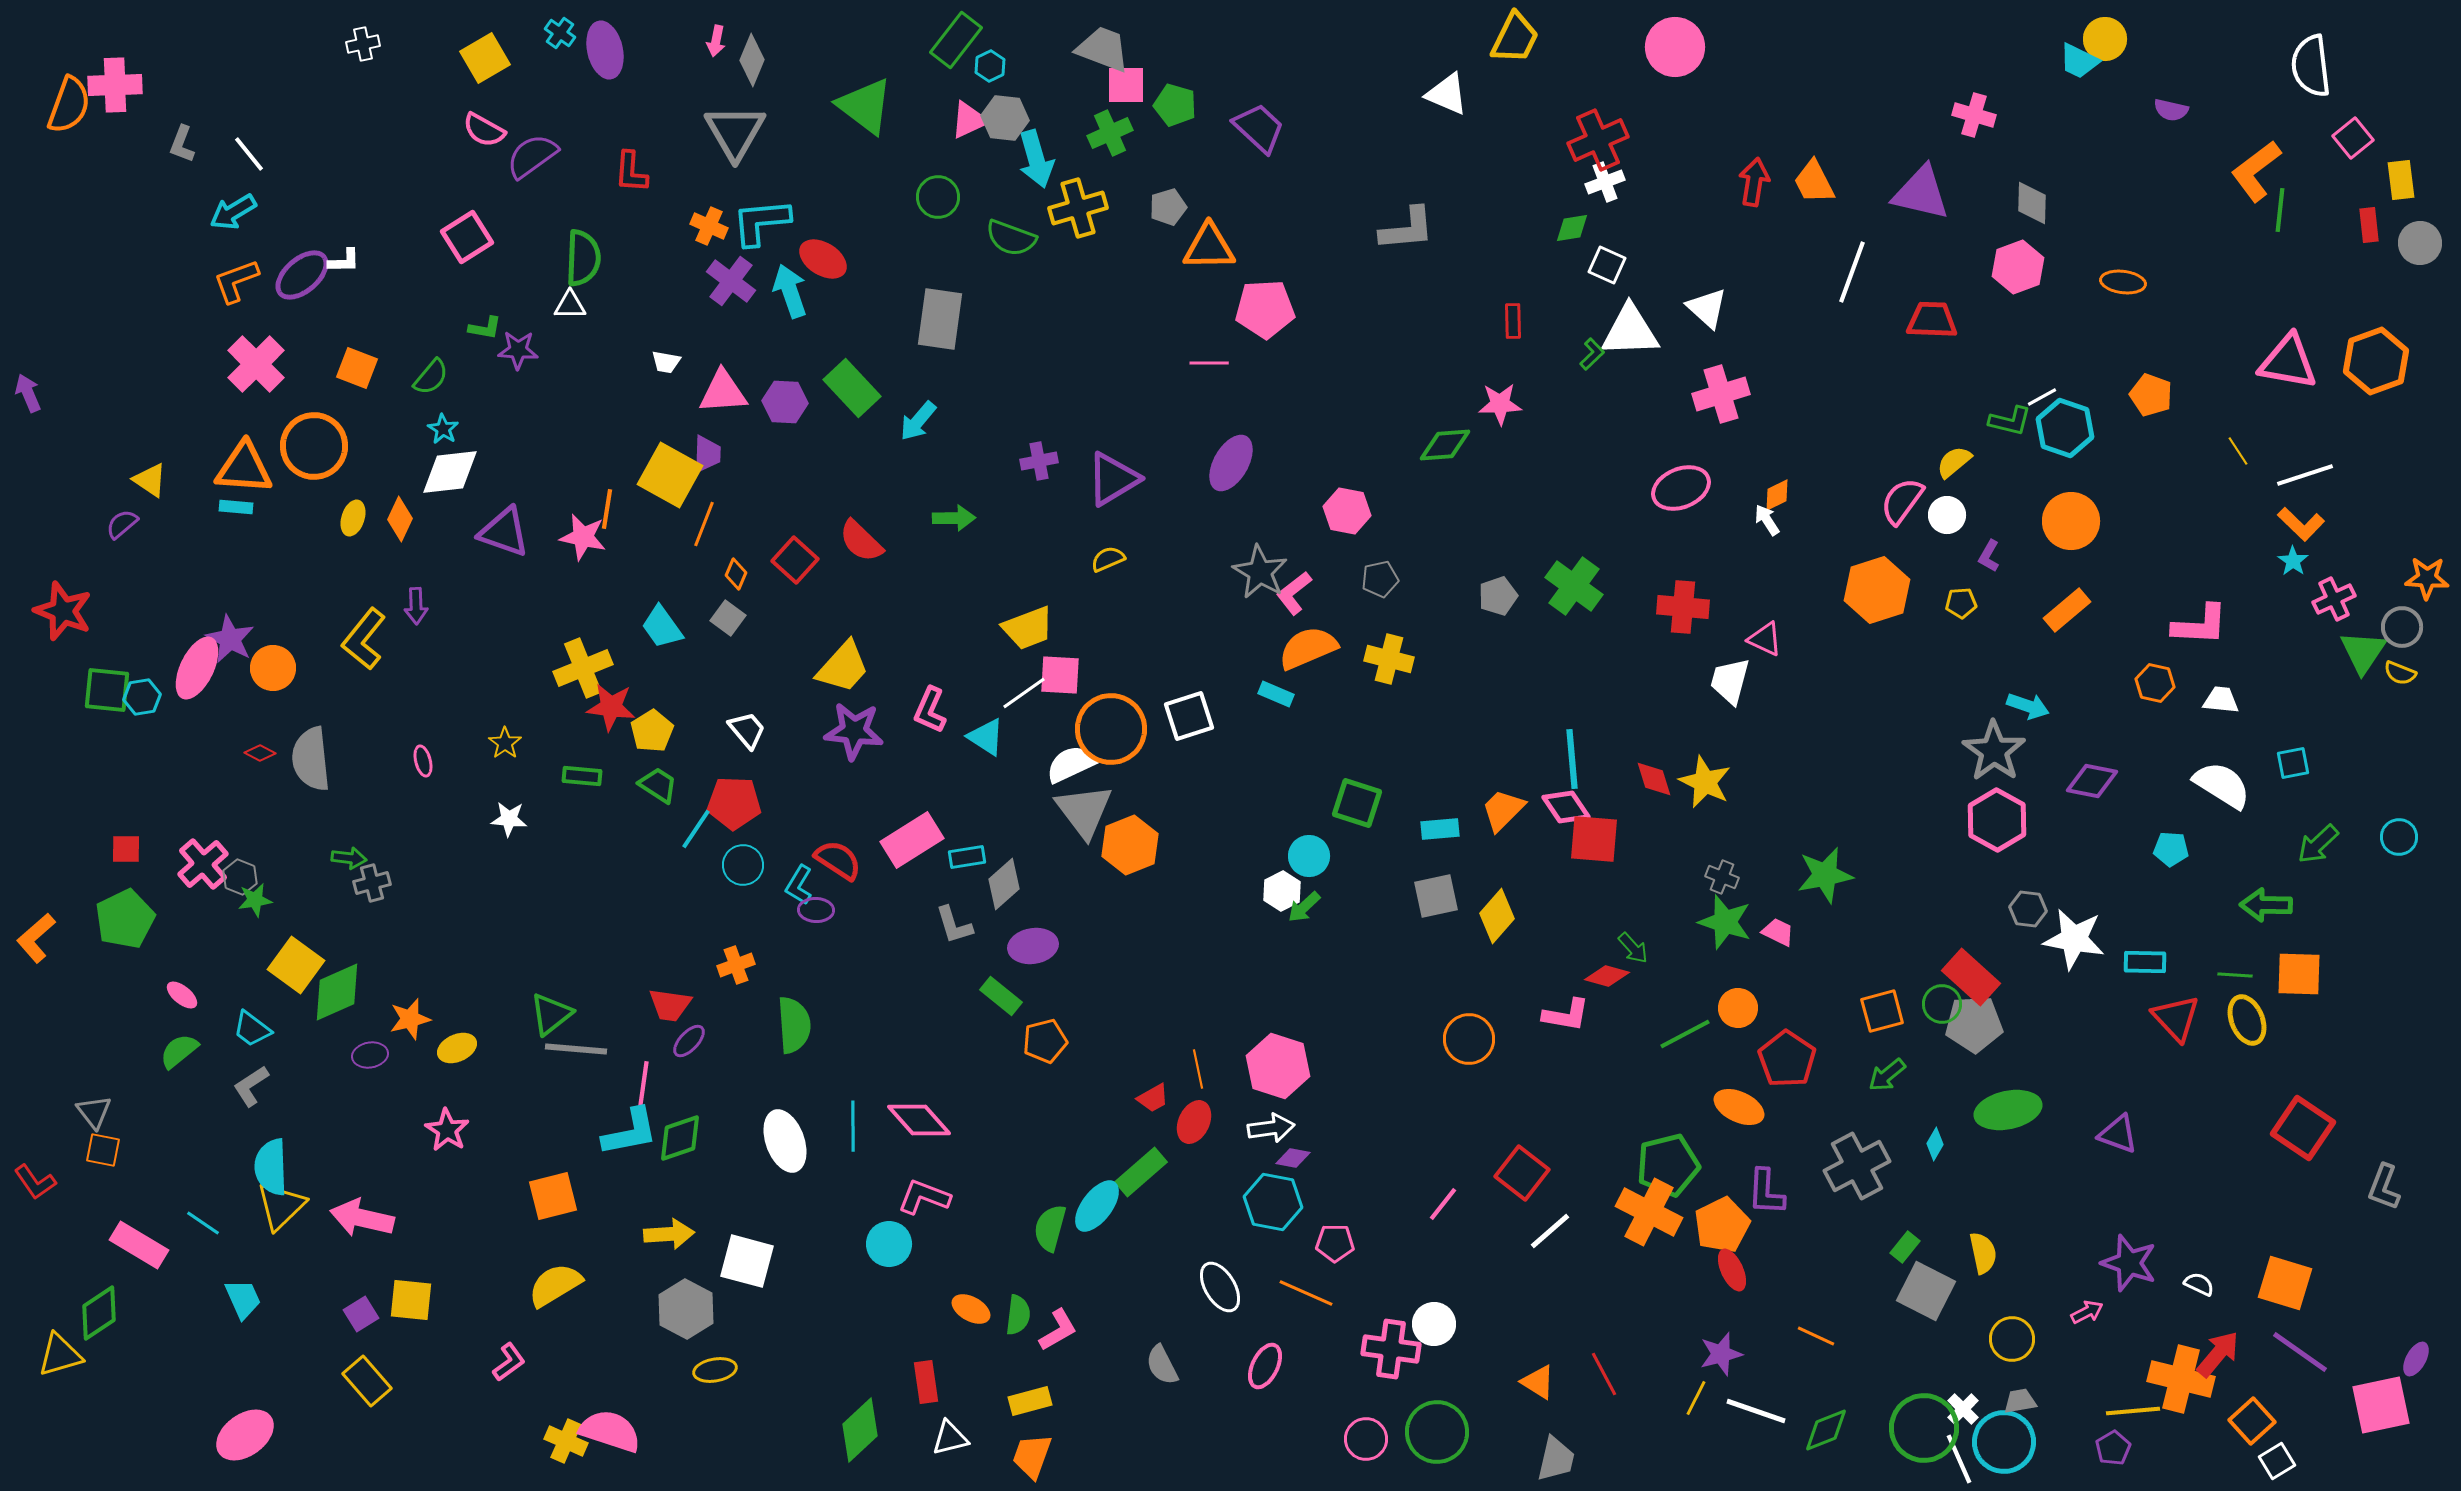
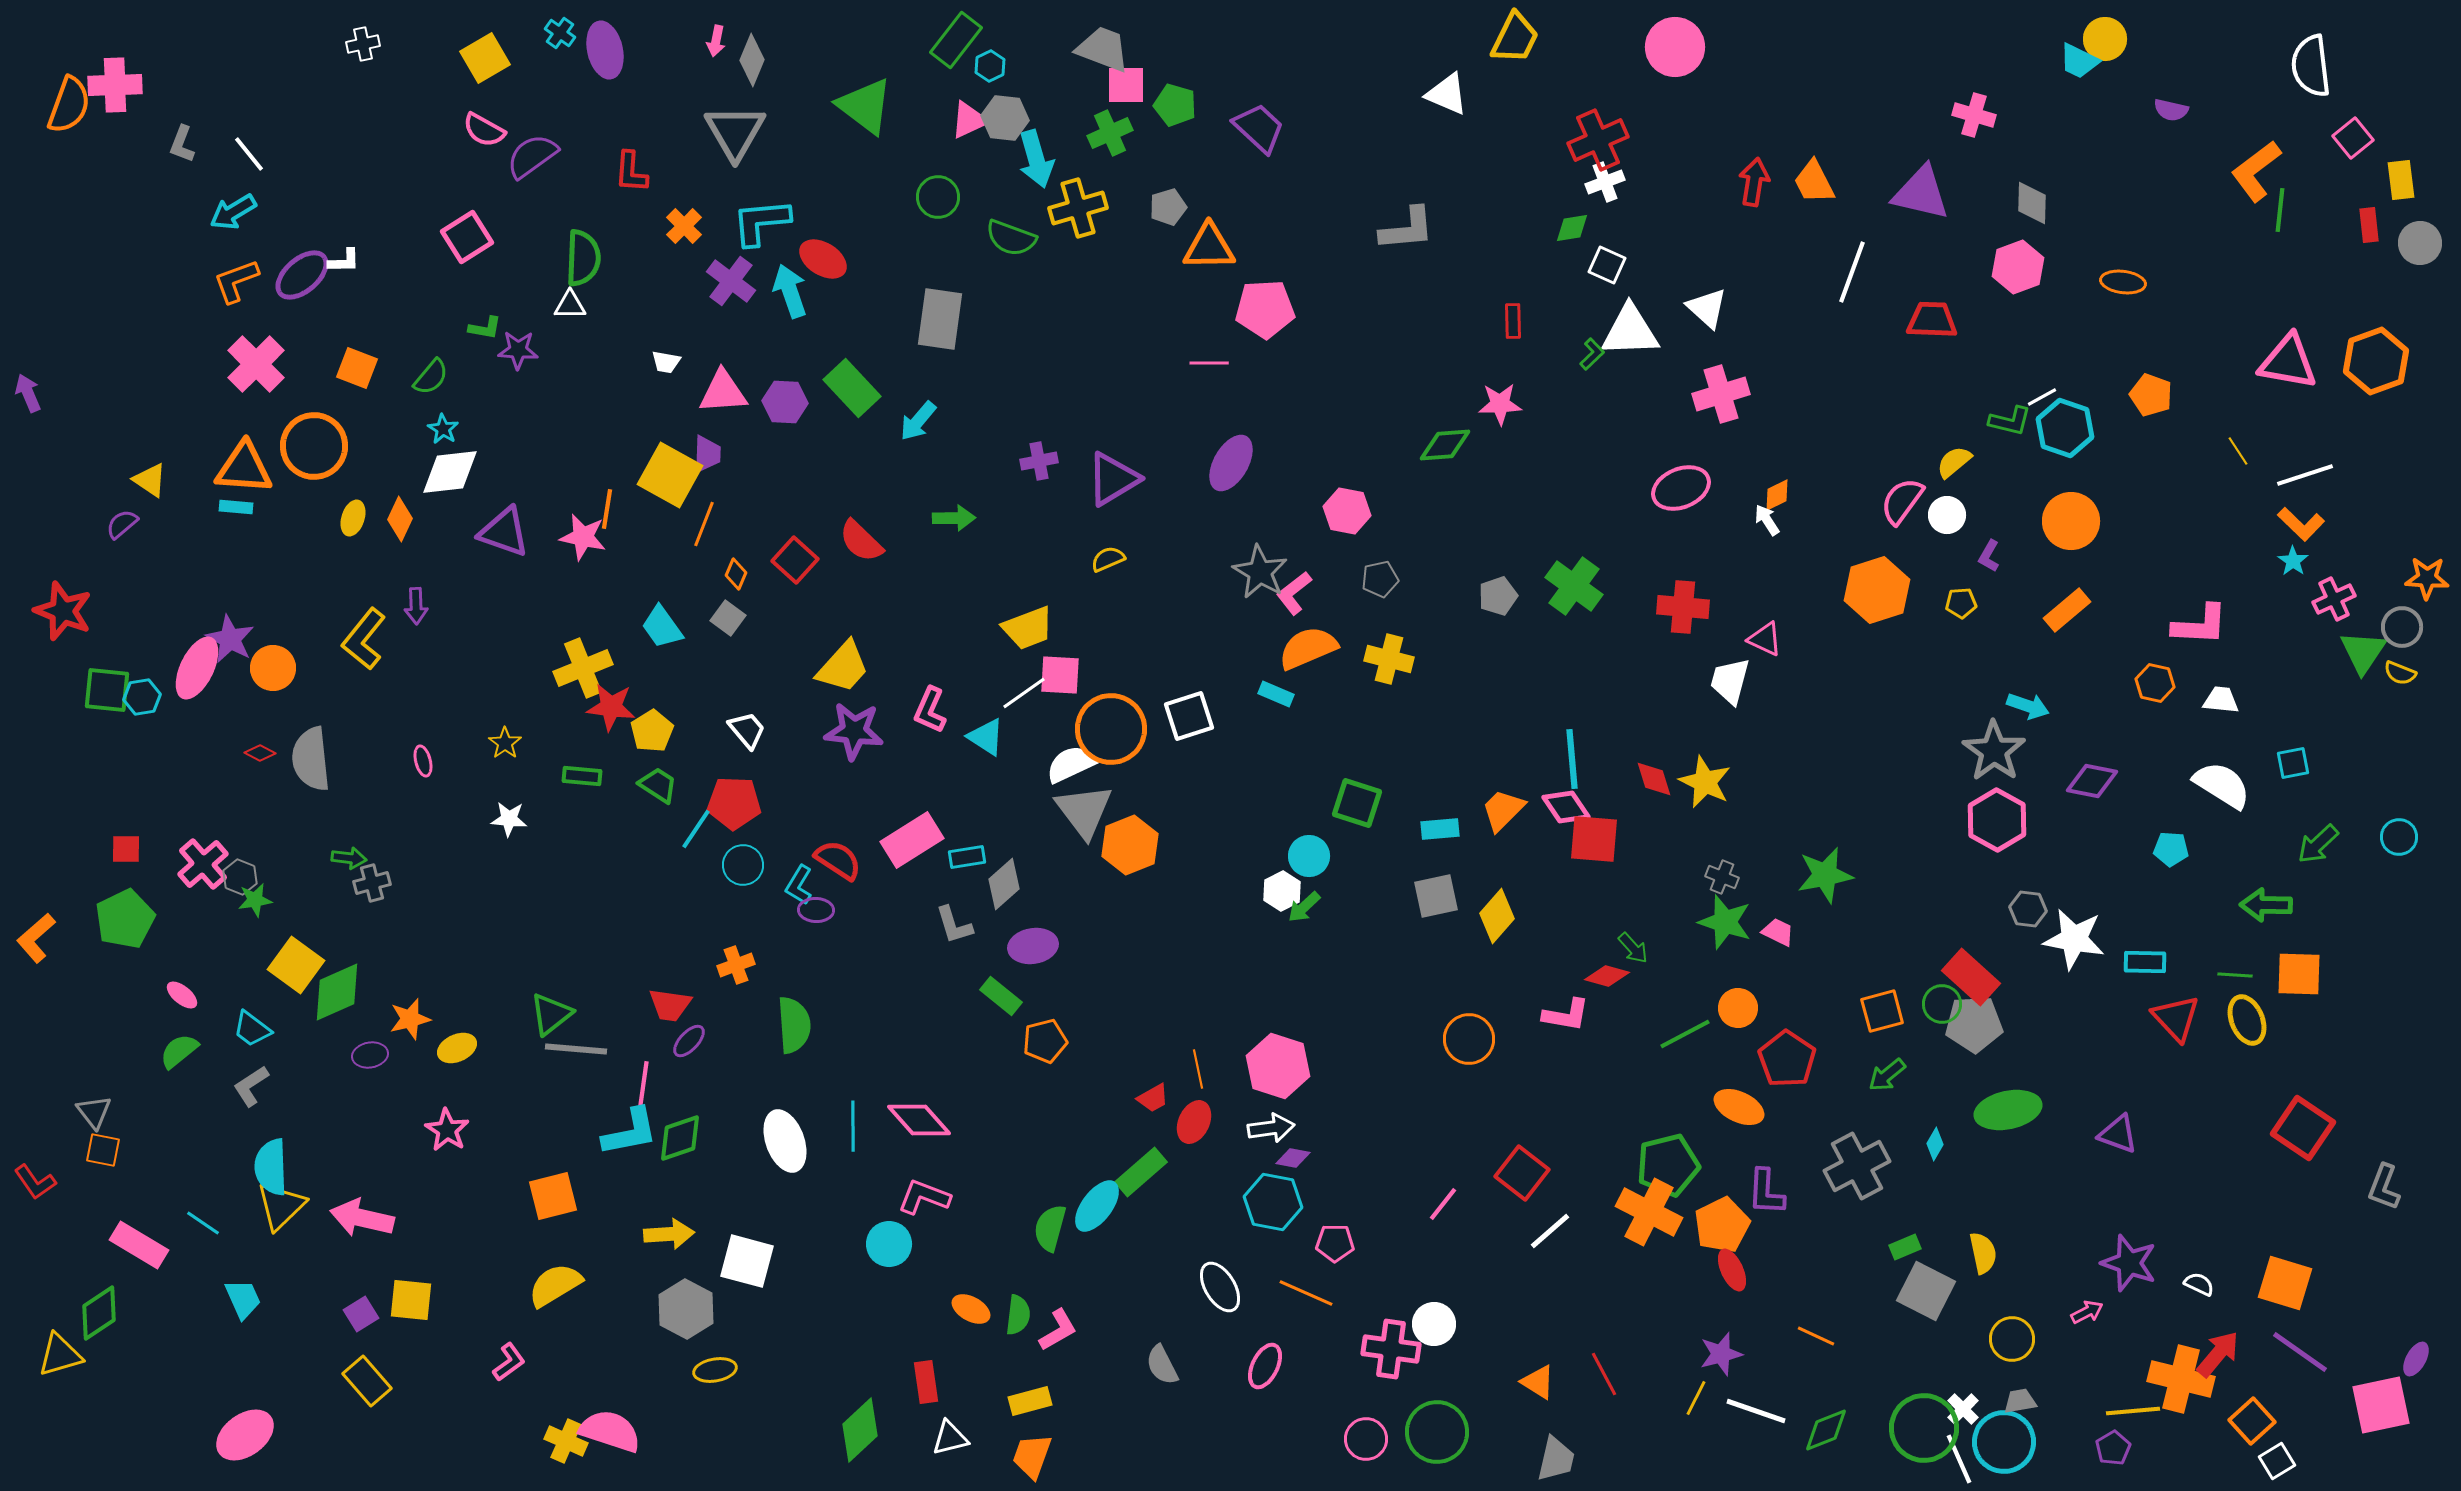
orange cross at (709, 226): moved 25 px left; rotated 21 degrees clockwise
green rectangle at (1905, 1247): rotated 28 degrees clockwise
